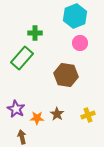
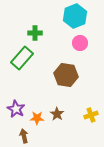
yellow cross: moved 3 px right
brown arrow: moved 2 px right, 1 px up
